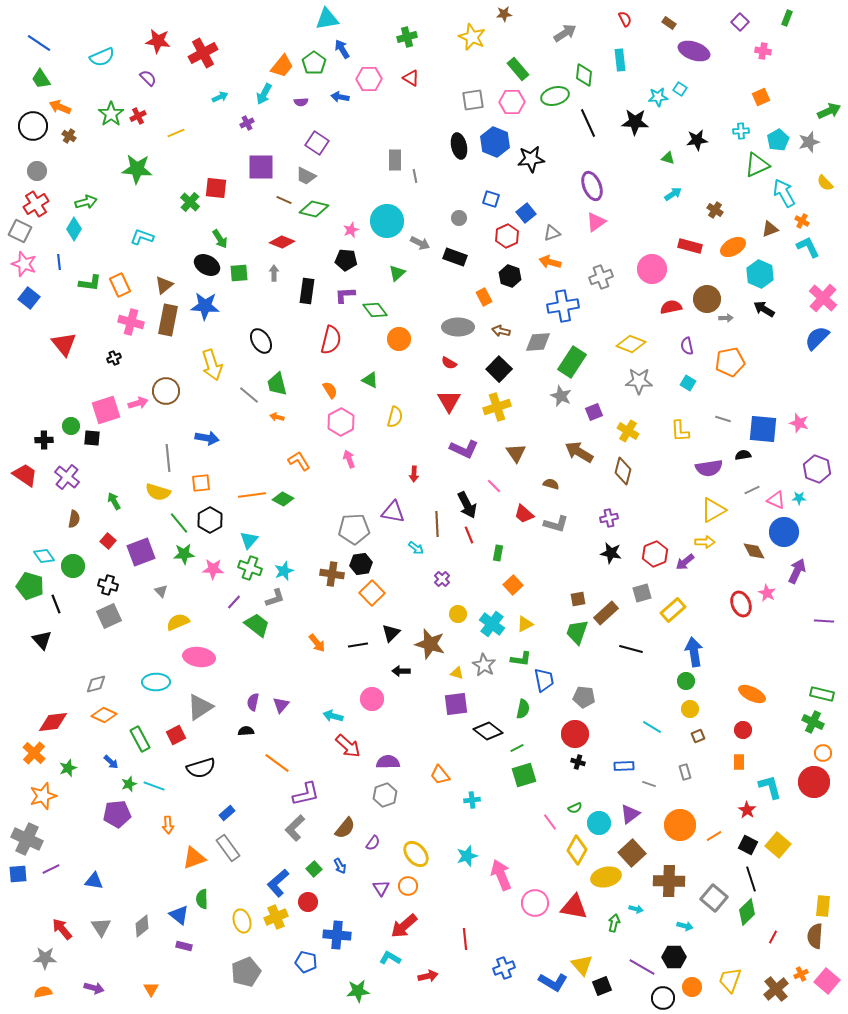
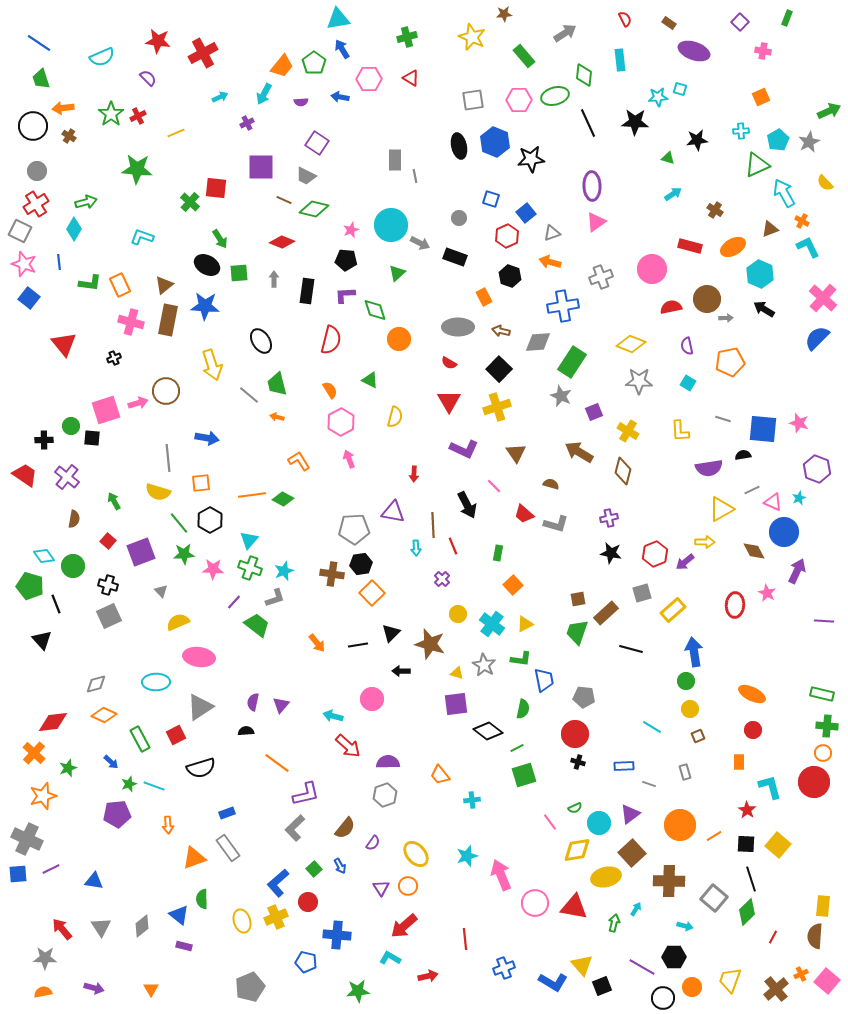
cyan triangle at (327, 19): moved 11 px right
green rectangle at (518, 69): moved 6 px right, 13 px up
green trapezoid at (41, 79): rotated 15 degrees clockwise
cyan square at (680, 89): rotated 16 degrees counterclockwise
pink hexagon at (512, 102): moved 7 px right, 2 px up
orange arrow at (60, 107): moved 3 px right, 1 px down; rotated 30 degrees counterclockwise
gray star at (809, 142): rotated 10 degrees counterclockwise
purple ellipse at (592, 186): rotated 20 degrees clockwise
cyan circle at (387, 221): moved 4 px right, 4 px down
gray arrow at (274, 273): moved 6 px down
green diamond at (375, 310): rotated 20 degrees clockwise
cyan star at (799, 498): rotated 24 degrees counterclockwise
pink triangle at (776, 500): moved 3 px left, 2 px down
yellow triangle at (713, 510): moved 8 px right, 1 px up
brown line at (437, 524): moved 4 px left, 1 px down
red line at (469, 535): moved 16 px left, 11 px down
cyan arrow at (416, 548): rotated 49 degrees clockwise
red ellipse at (741, 604): moved 6 px left, 1 px down; rotated 25 degrees clockwise
green cross at (813, 722): moved 14 px right, 4 px down; rotated 20 degrees counterclockwise
red circle at (743, 730): moved 10 px right
blue rectangle at (227, 813): rotated 21 degrees clockwise
black square at (748, 845): moved 2 px left, 1 px up; rotated 24 degrees counterclockwise
yellow diamond at (577, 850): rotated 52 degrees clockwise
cyan arrow at (636, 909): rotated 72 degrees counterclockwise
gray pentagon at (246, 972): moved 4 px right, 15 px down
